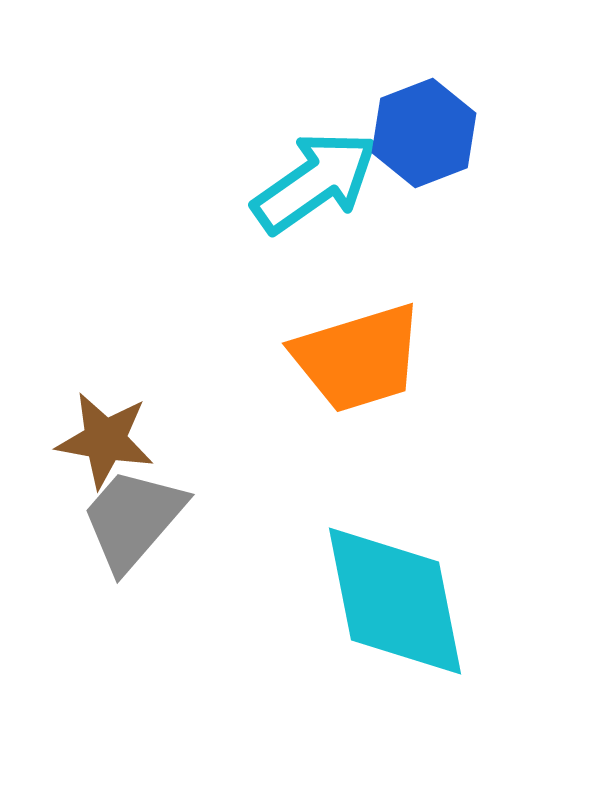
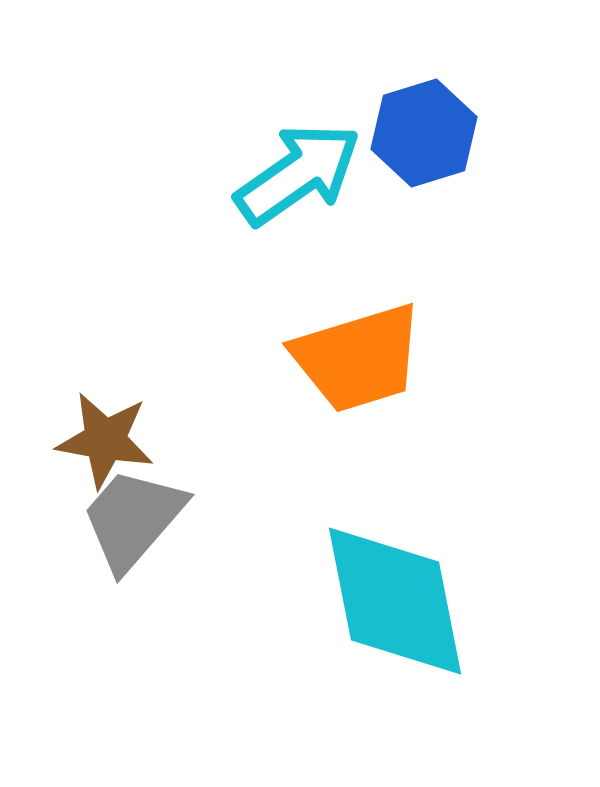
blue hexagon: rotated 4 degrees clockwise
cyan arrow: moved 17 px left, 8 px up
